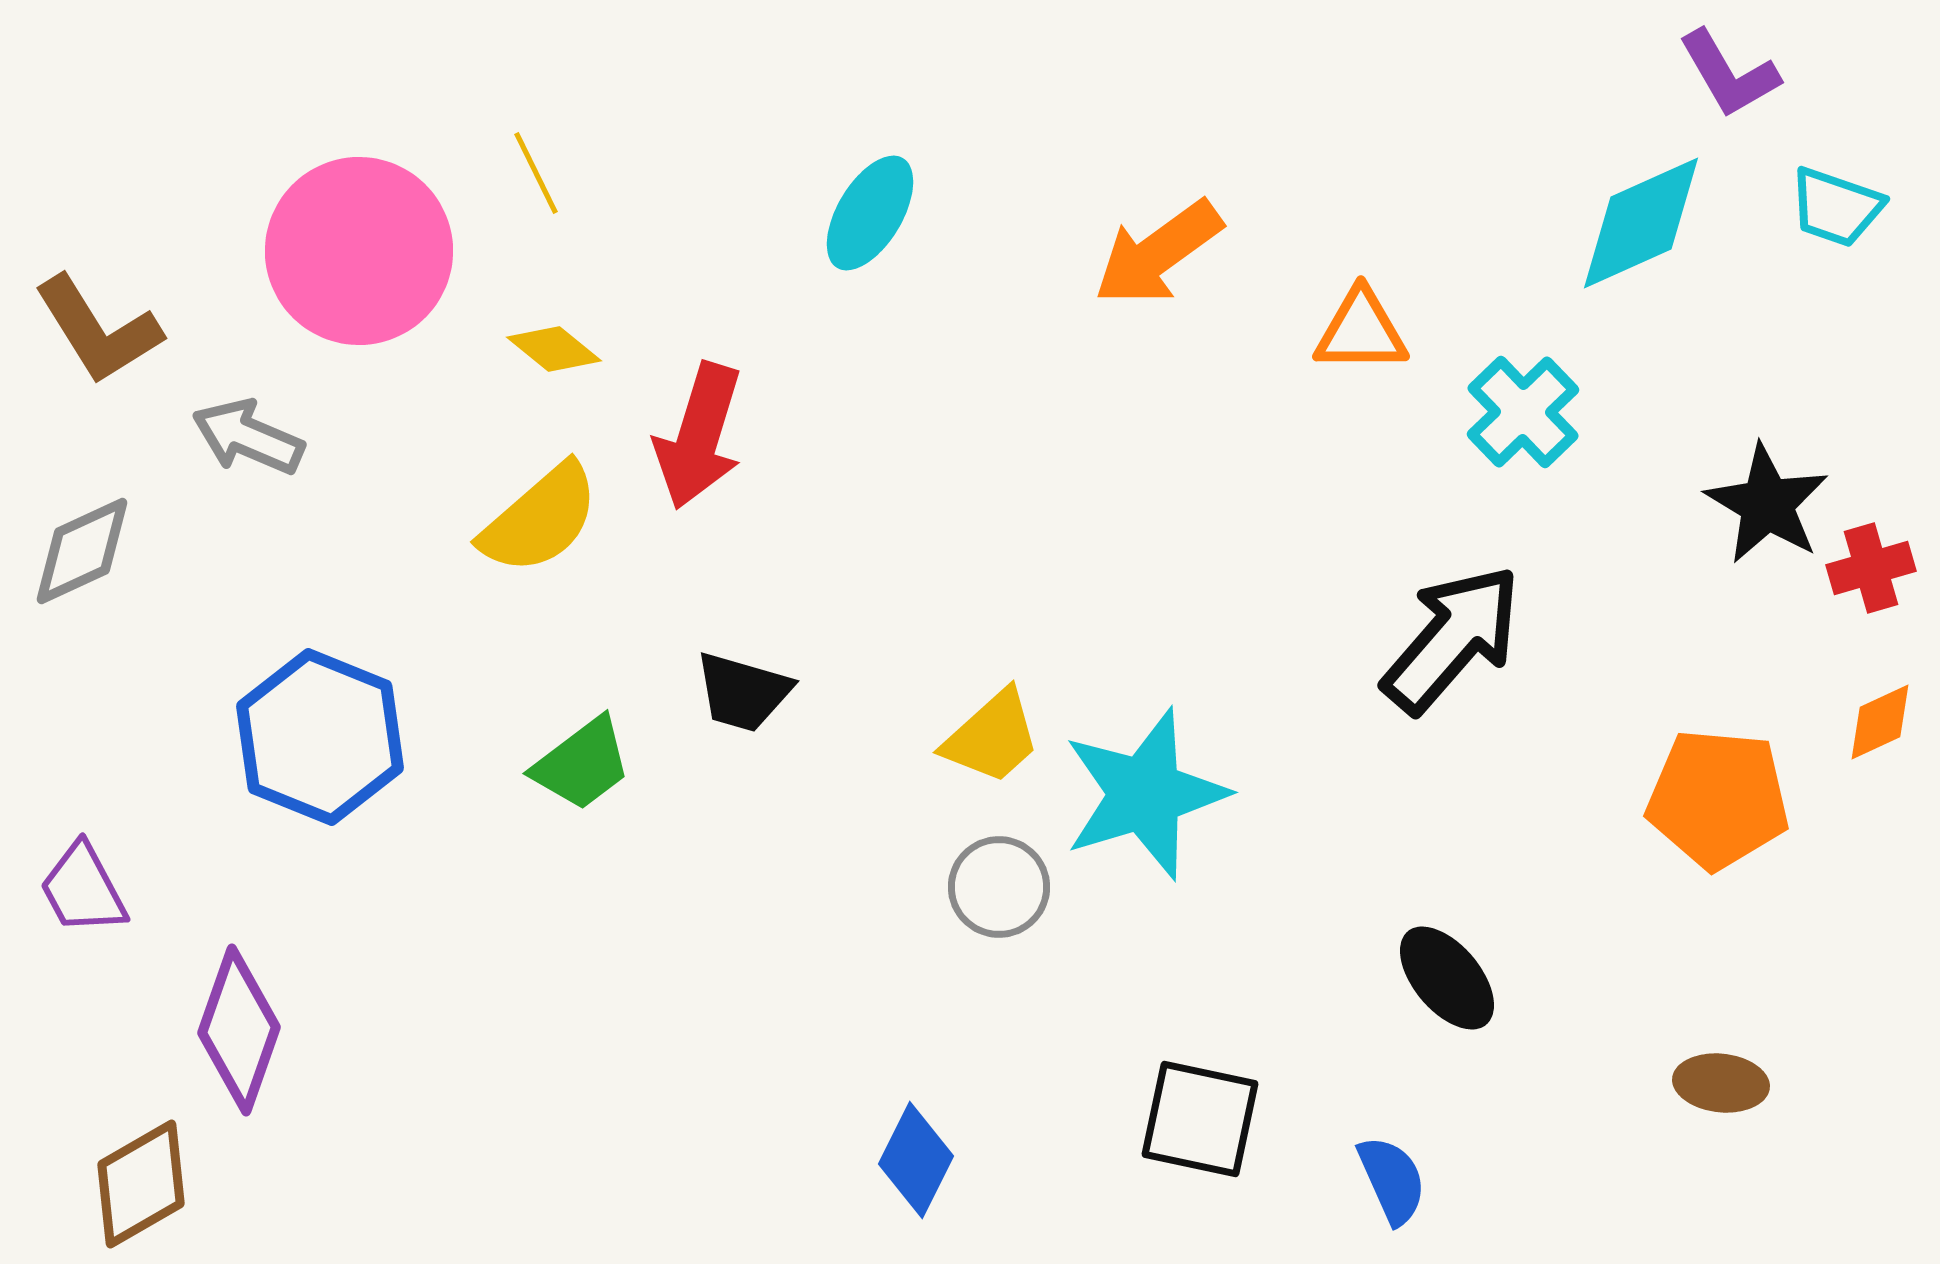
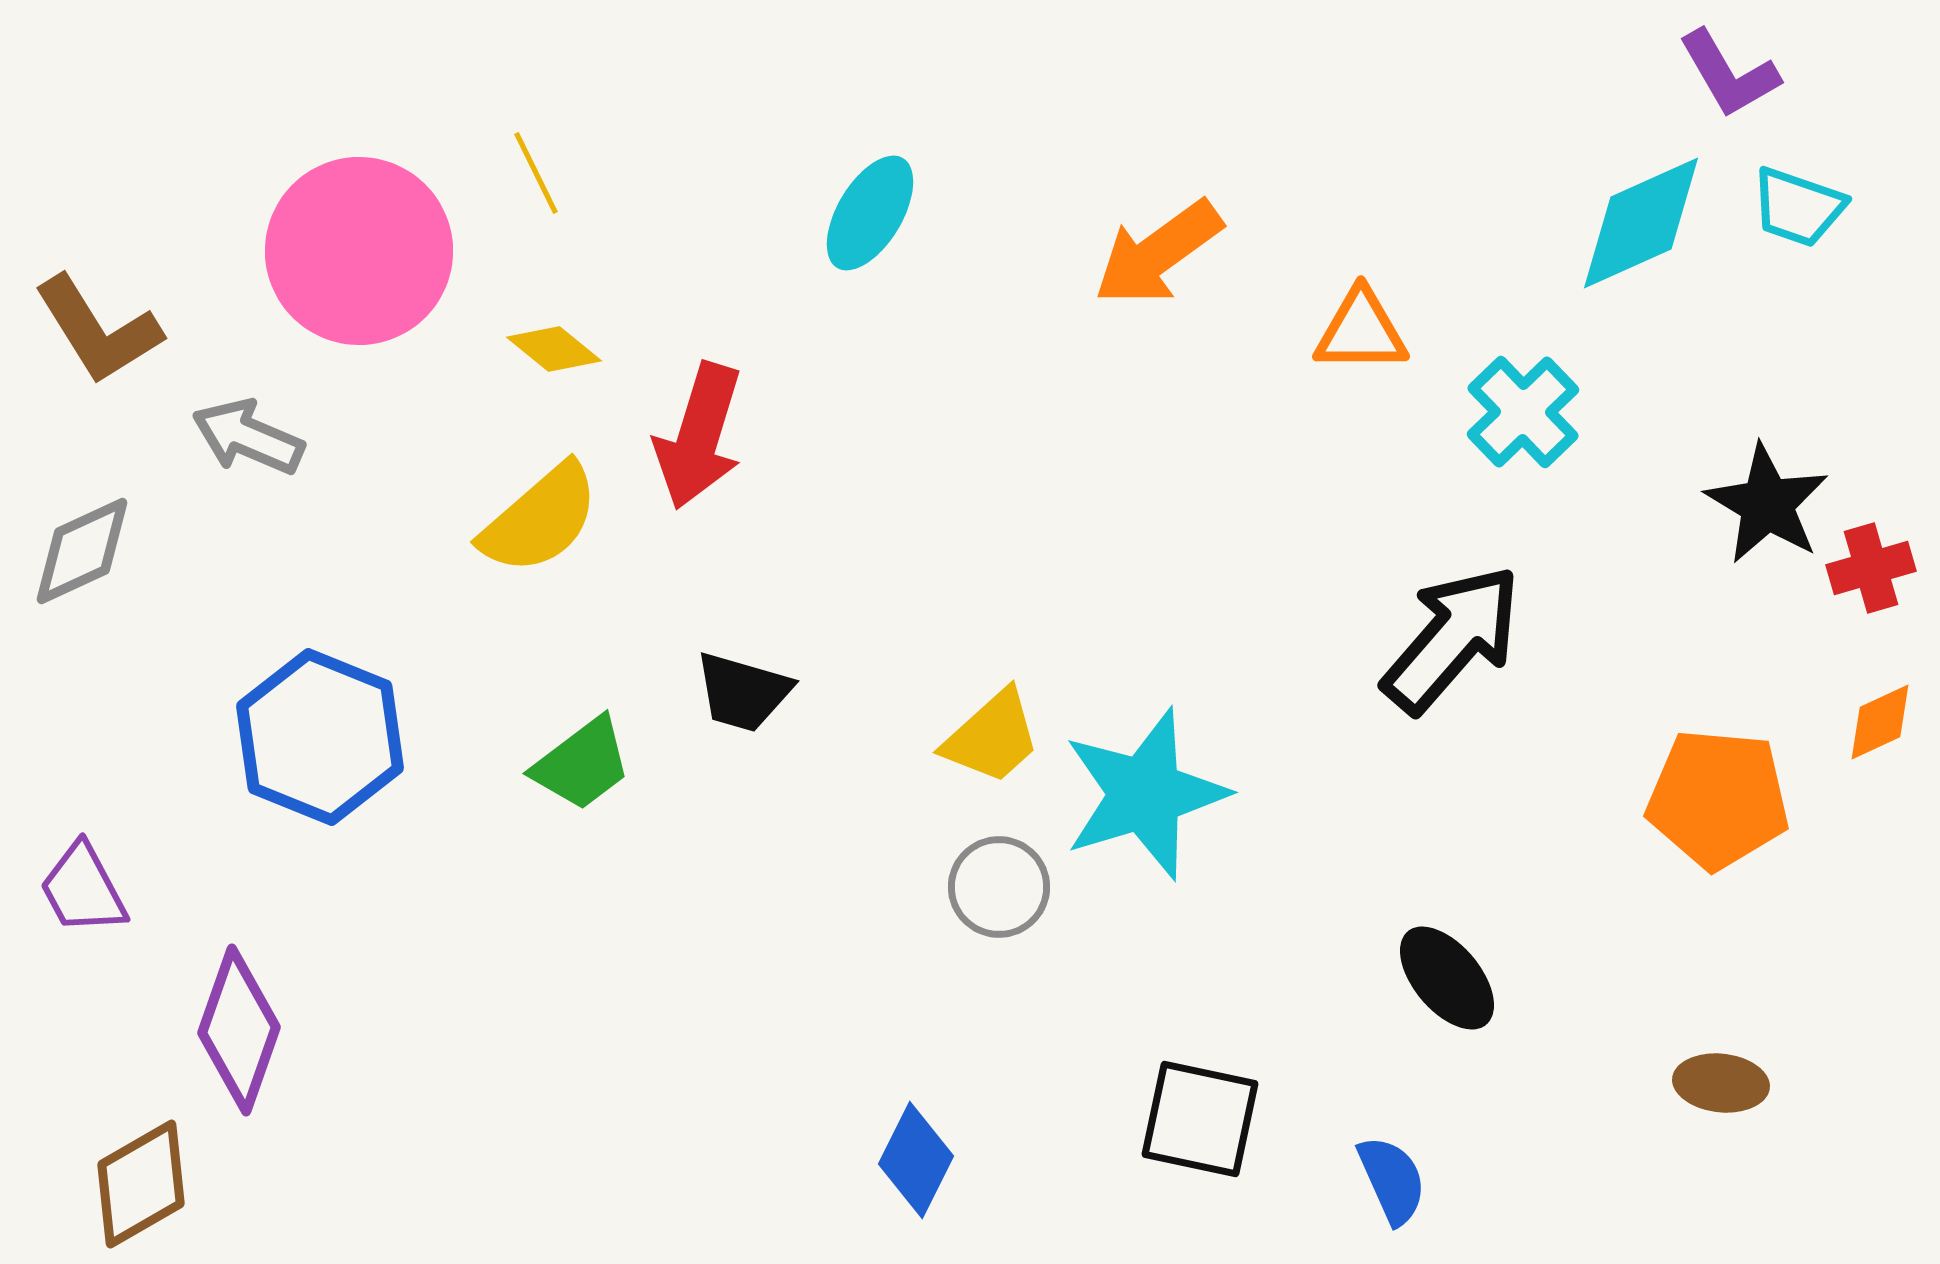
cyan trapezoid: moved 38 px left
